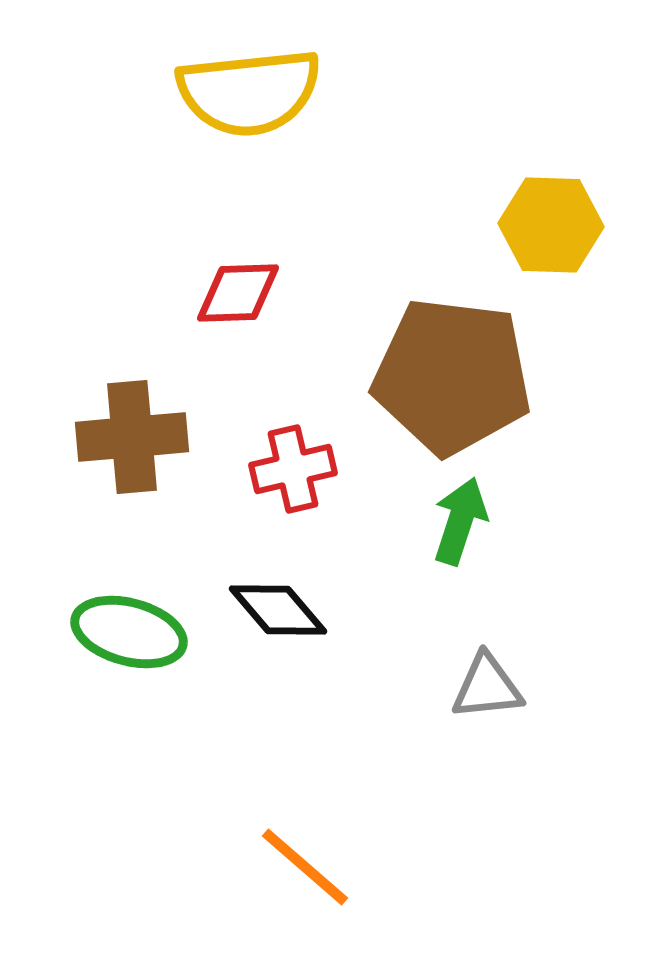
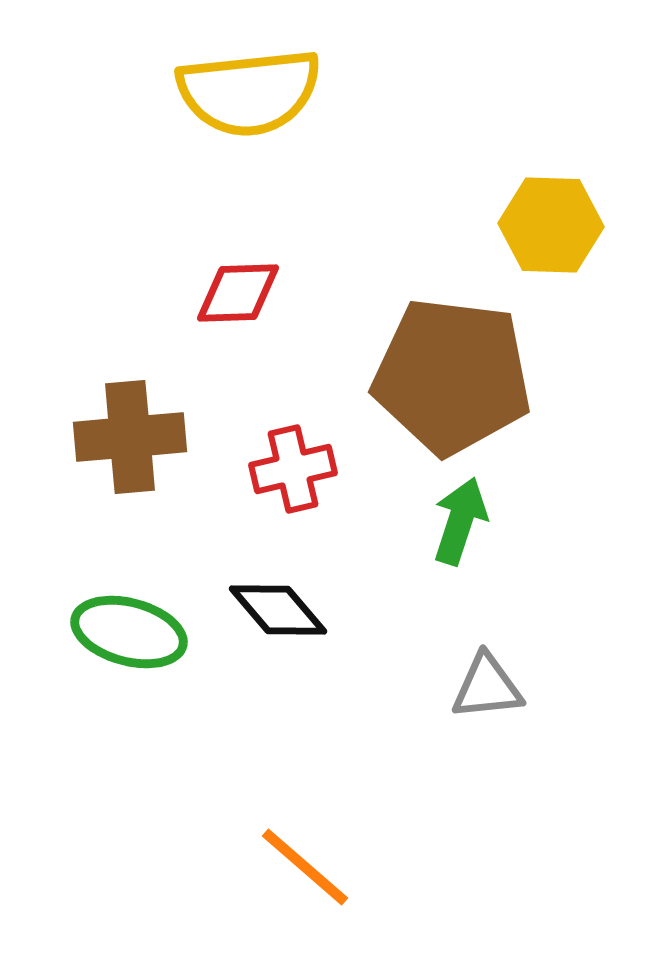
brown cross: moved 2 px left
